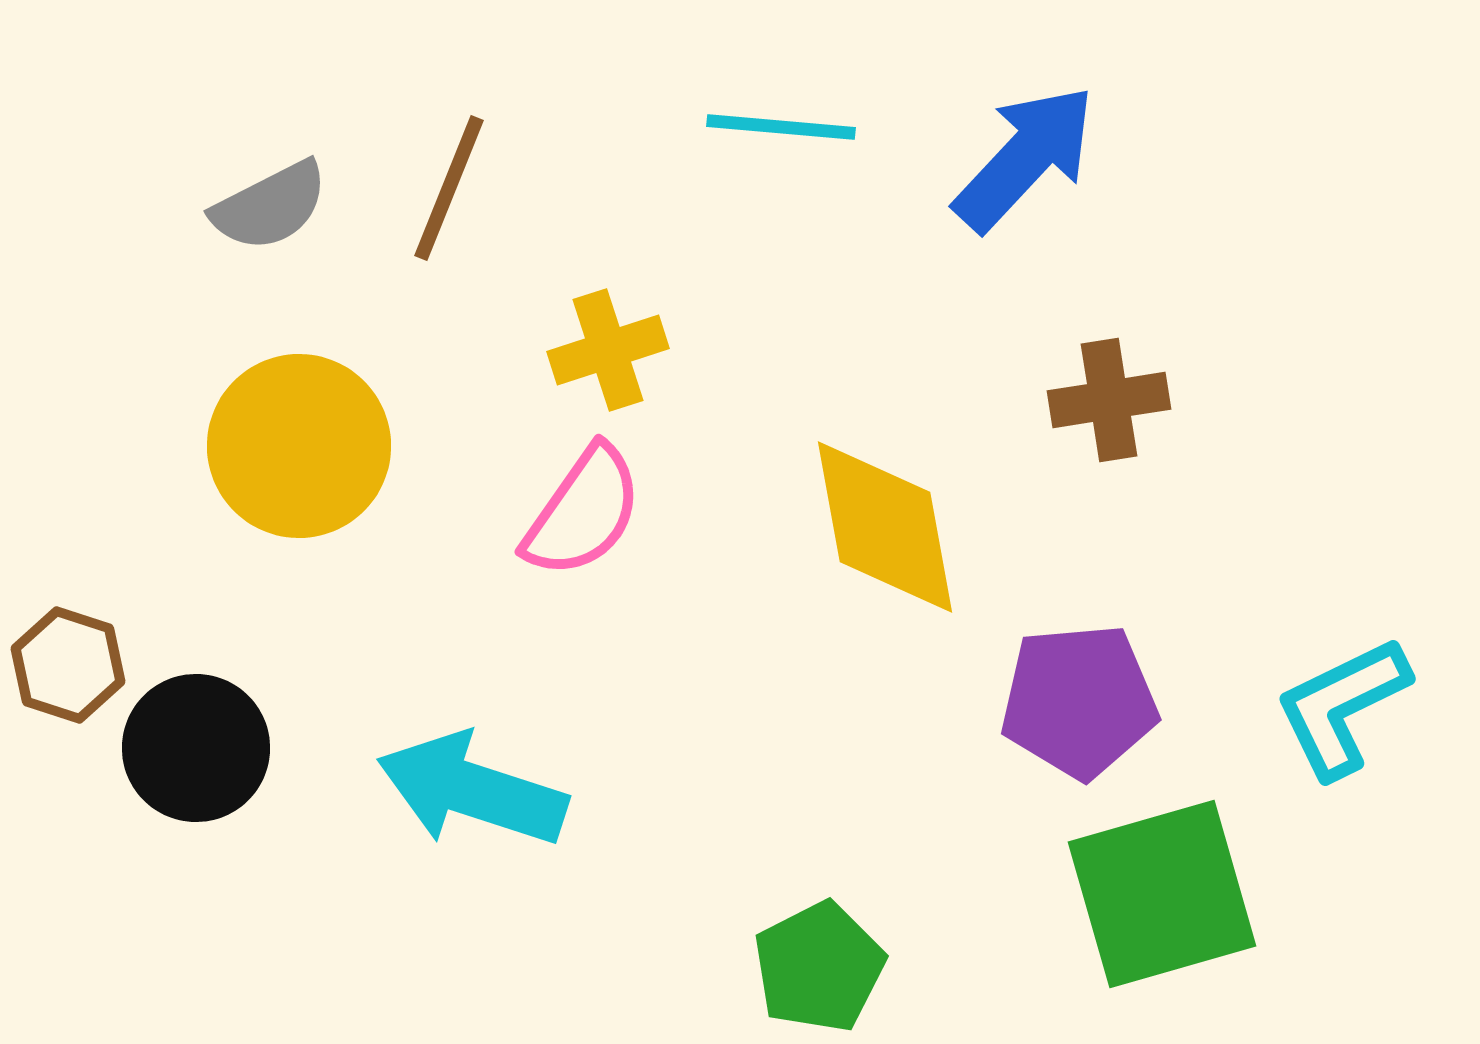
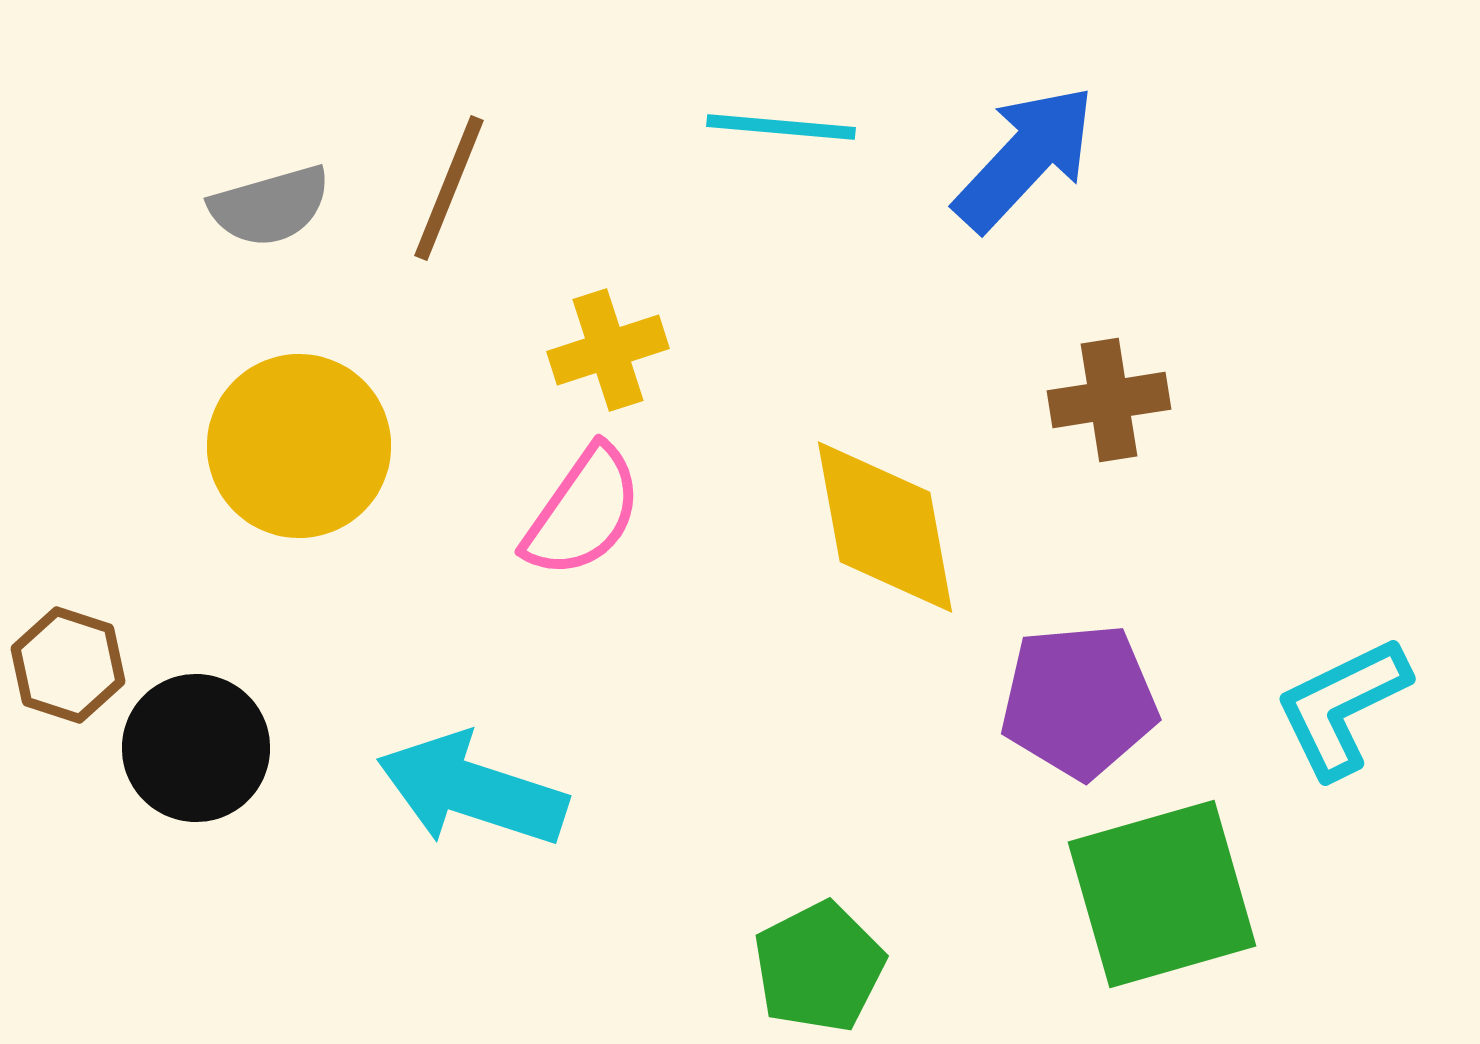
gray semicircle: rotated 11 degrees clockwise
